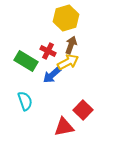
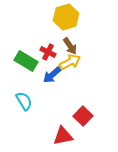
yellow hexagon: moved 1 px up
brown arrow: moved 1 px left, 1 px down; rotated 126 degrees clockwise
red cross: moved 1 px down
yellow arrow: moved 2 px right
cyan semicircle: moved 1 px left; rotated 12 degrees counterclockwise
red square: moved 6 px down
red triangle: moved 1 px left, 9 px down
